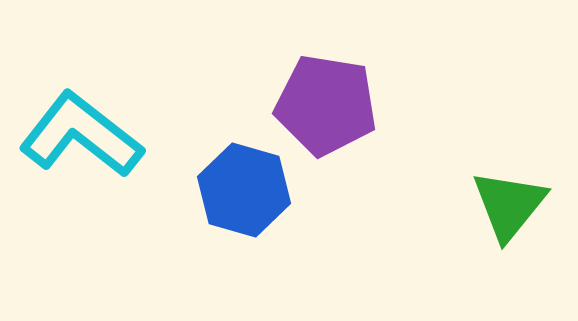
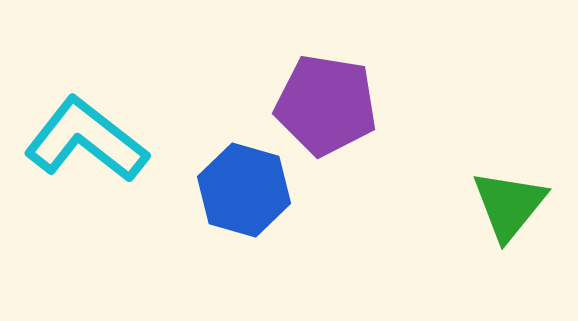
cyan L-shape: moved 5 px right, 5 px down
